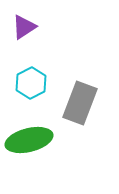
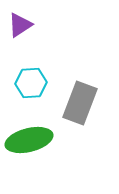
purple triangle: moved 4 px left, 2 px up
cyan hexagon: rotated 24 degrees clockwise
